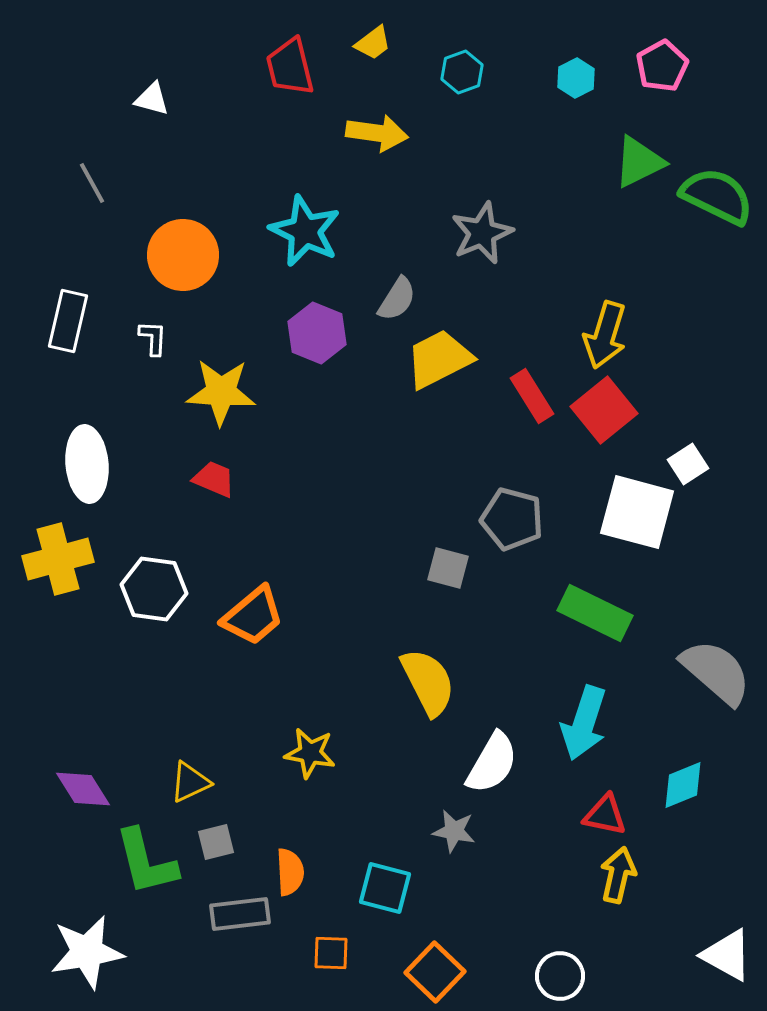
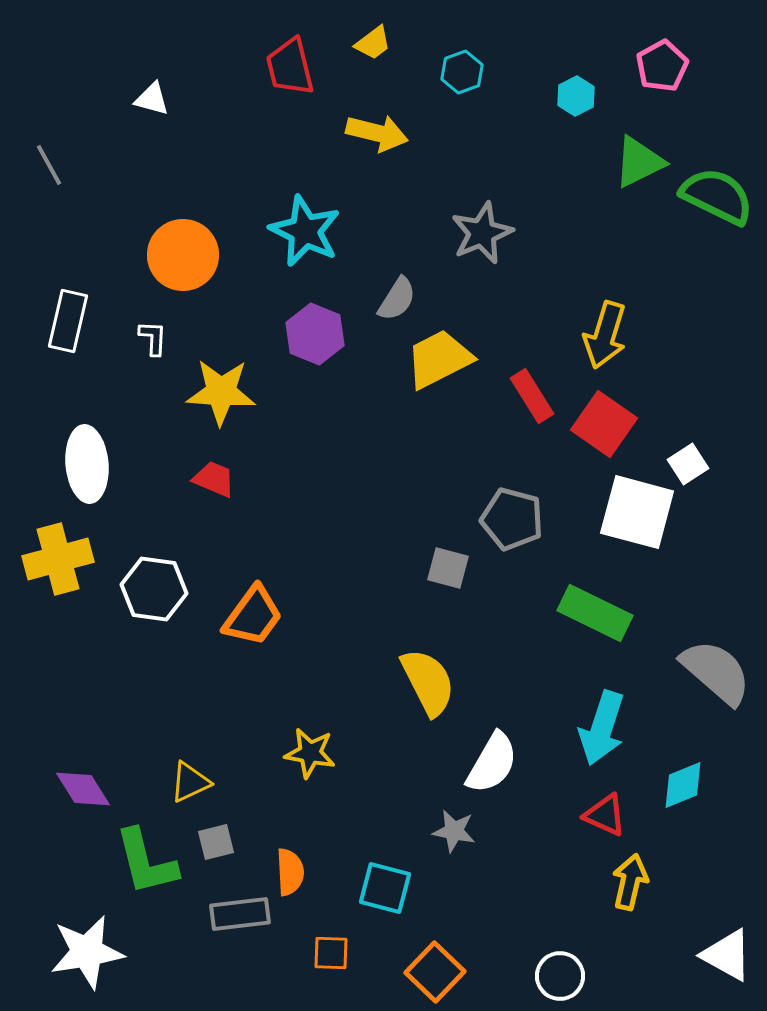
cyan hexagon at (576, 78): moved 18 px down
yellow arrow at (377, 133): rotated 6 degrees clockwise
gray line at (92, 183): moved 43 px left, 18 px up
purple hexagon at (317, 333): moved 2 px left, 1 px down
red square at (604, 410): moved 14 px down; rotated 16 degrees counterclockwise
orange trapezoid at (253, 616): rotated 14 degrees counterclockwise
cyan arrow at (584, 723): moved 18 px right, 5 px down
red triangle at (605, 815): rotated 12 degrees clockwise
yellow arrow at (618, 875): moved 12 px right, 7 px down
